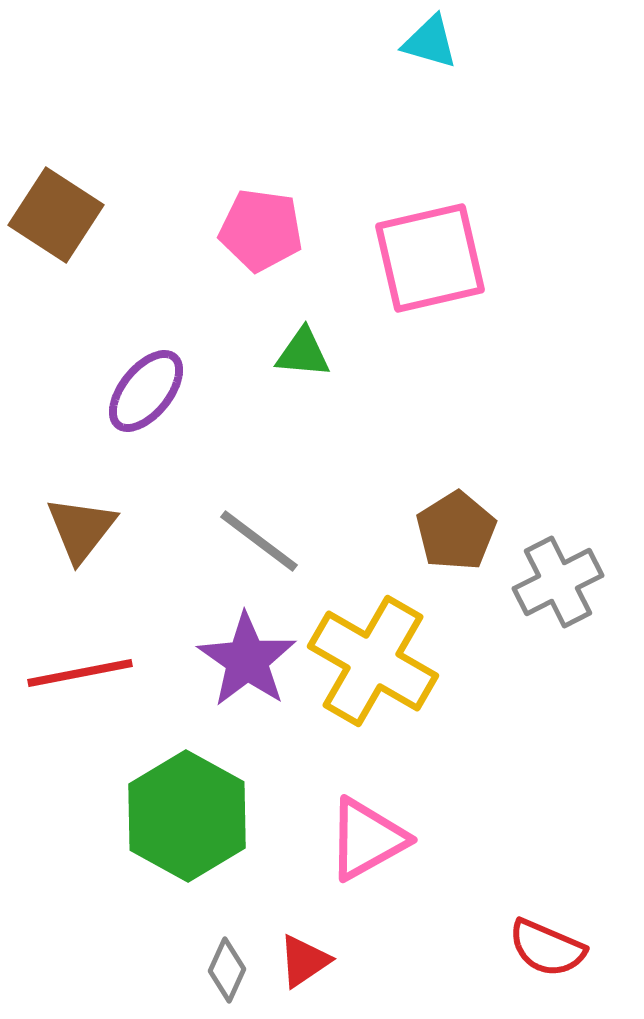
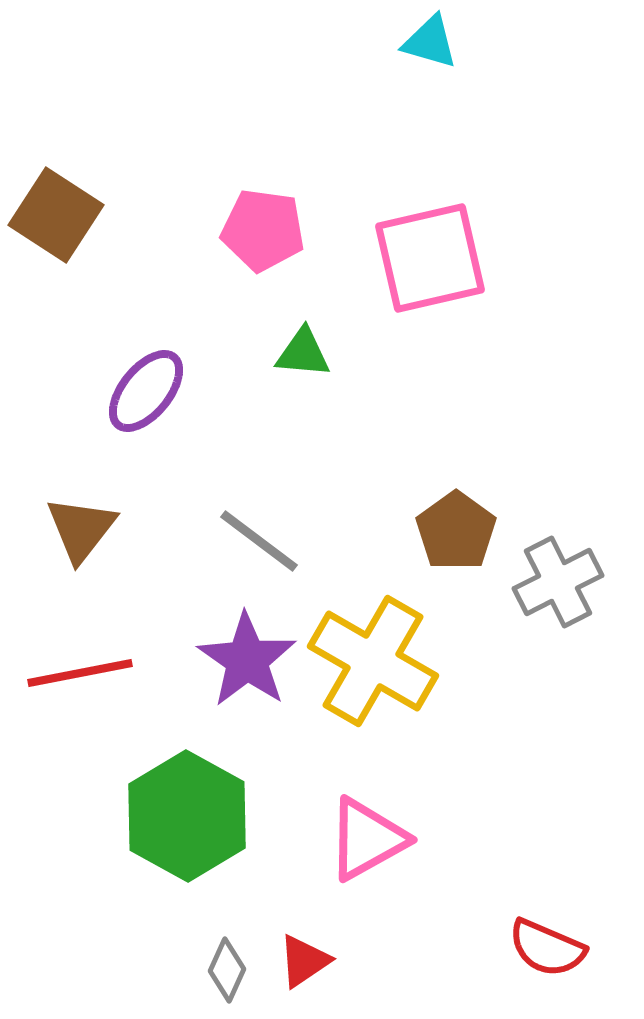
pink pentagon: moved 2 px right
brown pentagon: rotated 4 degrees counterclockwise
